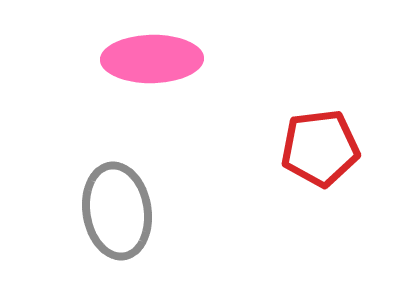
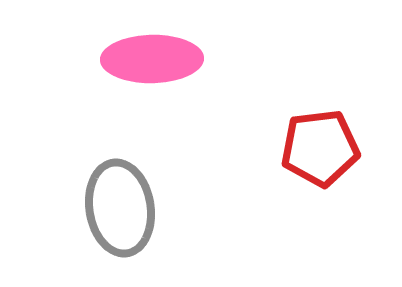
gray ellipse: moved 3 px right, 3 px up
